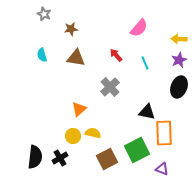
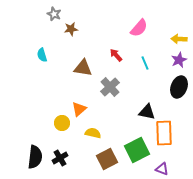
gray star: moved 10 px right
brown triangle: moved 7 px right, 10 px down
yellow circle: moved 11 px left, 13 px up
